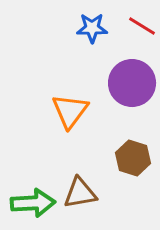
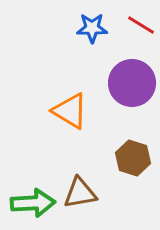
red line: moved 1 px left, 1 px up
orange triangle: rotated 36 degrees counterclockwise
